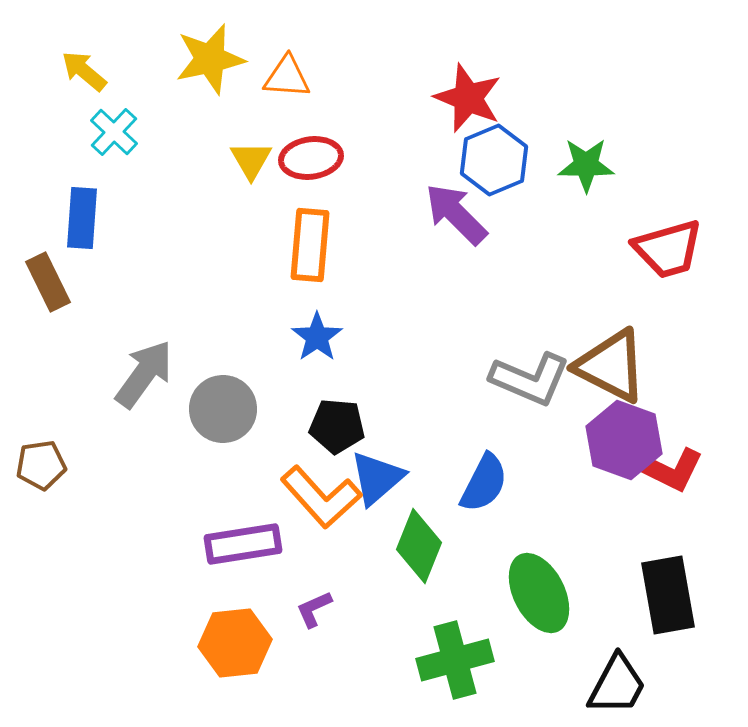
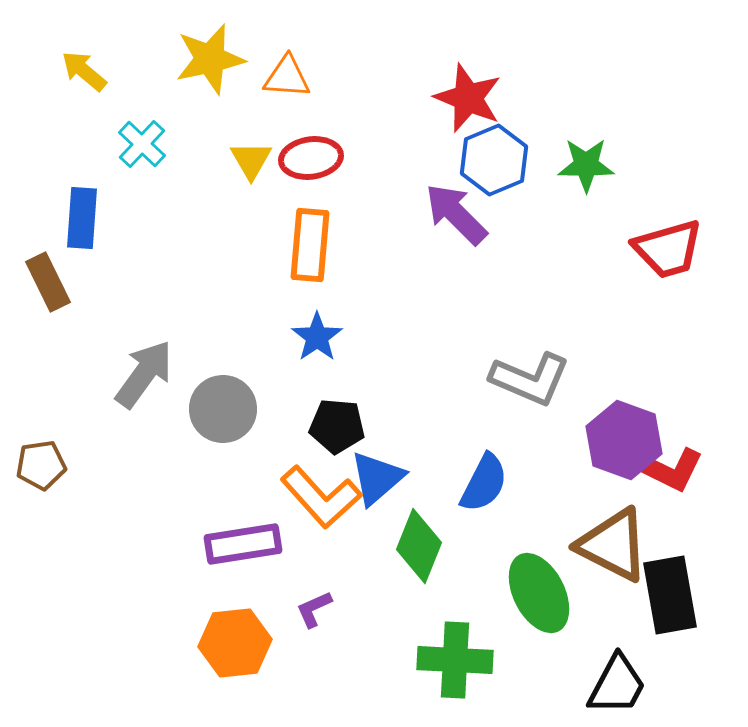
cyan cross: moved 28 px right, 12 px down
brown triangle: moved 2 px right, 179 px down
black rectangle: moved 2 px right
green cross: rotated 18 degrees clockwise
